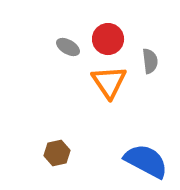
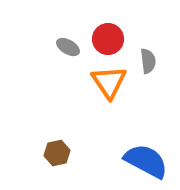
gray semicircle: moved 2 px left
